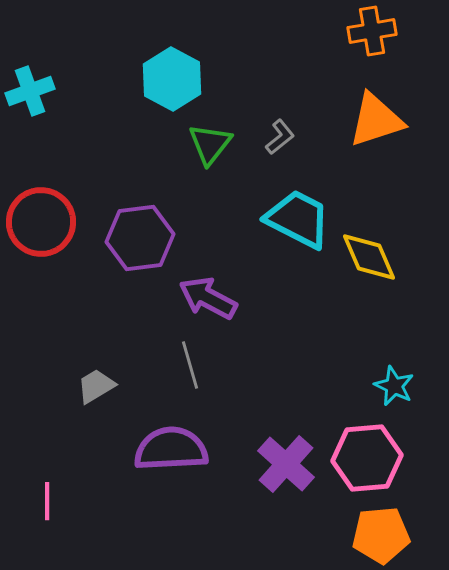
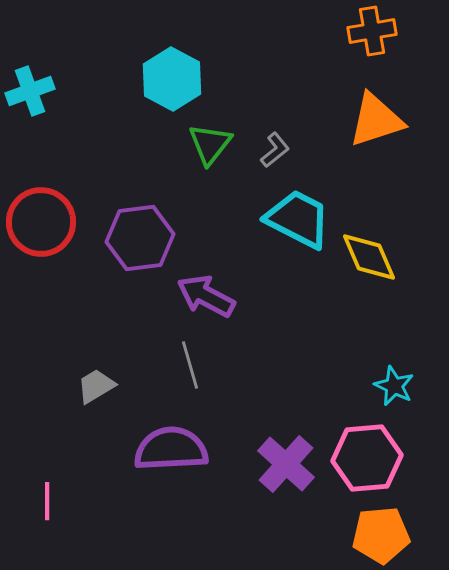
gray L-shape: moved 5 px left, 13 px down
purple arrow: moved 2 px left, 2 px up
